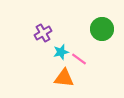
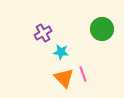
cyan star: rotated 21 degrees clockwise
pink line: moved 4 px right, 15 px down; rotated 35 degrees clockwise
orange triangle: rotated 40 degrees clockwise
